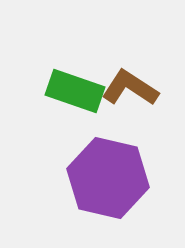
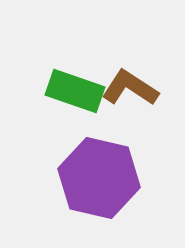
purple hexagon: moved 9 px left
